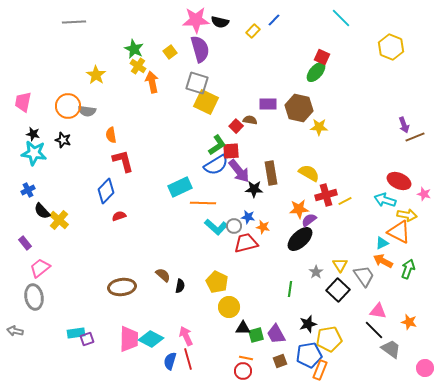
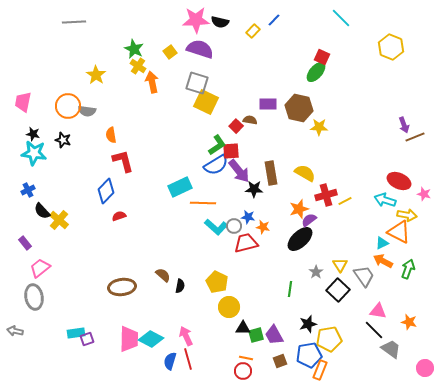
purple semicircle at (200, 49): rotated 56 degrees counterclockwise
yellow semicircle at (309, 173): moved 4 px left
orange star at (299, 209): rotated 12 degrees counterclockwise
purple trapezoid at (276, 334): moved 2 px left, 1 px down
